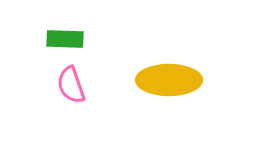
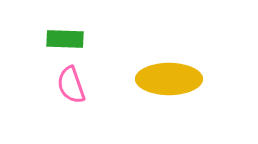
yellow ellipse: moved 1 px up
